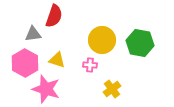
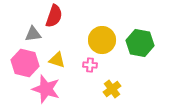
pink hexagon: rotated 16 degrees counterclockwise
